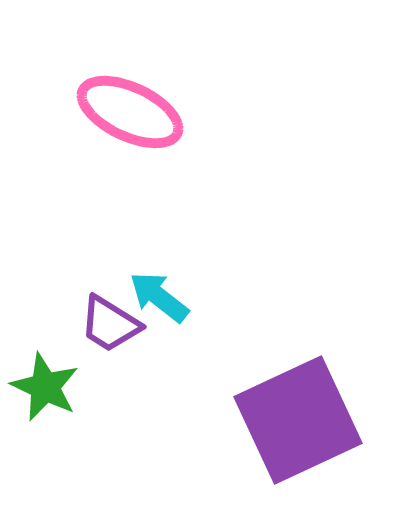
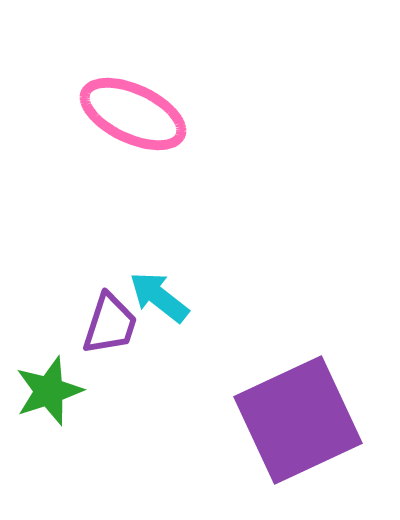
pink ellipse: moved 3 px right, 2 px down
purple trapezoid: rotated 104 degrees counterclockwise
green star: moved 4 px right, 4 px down; rotated 28 degrees clockwise
